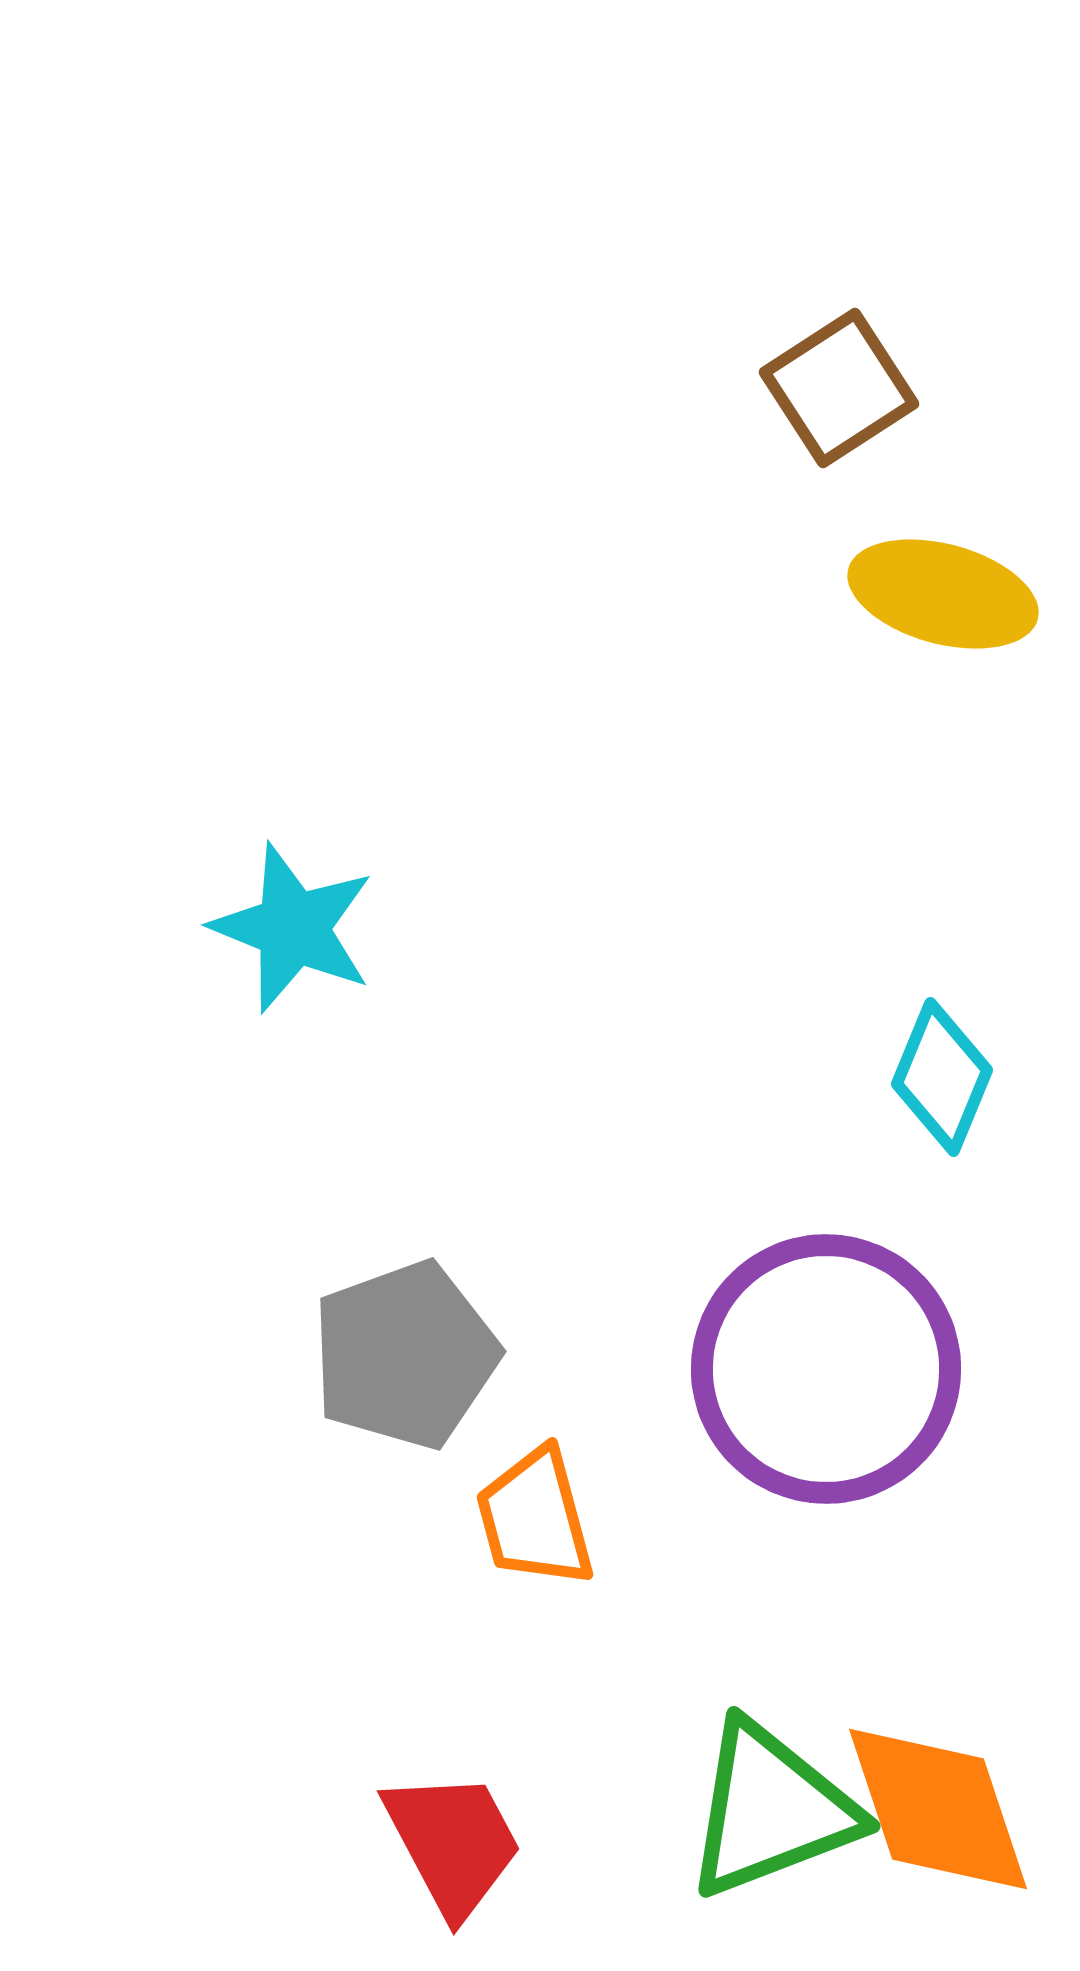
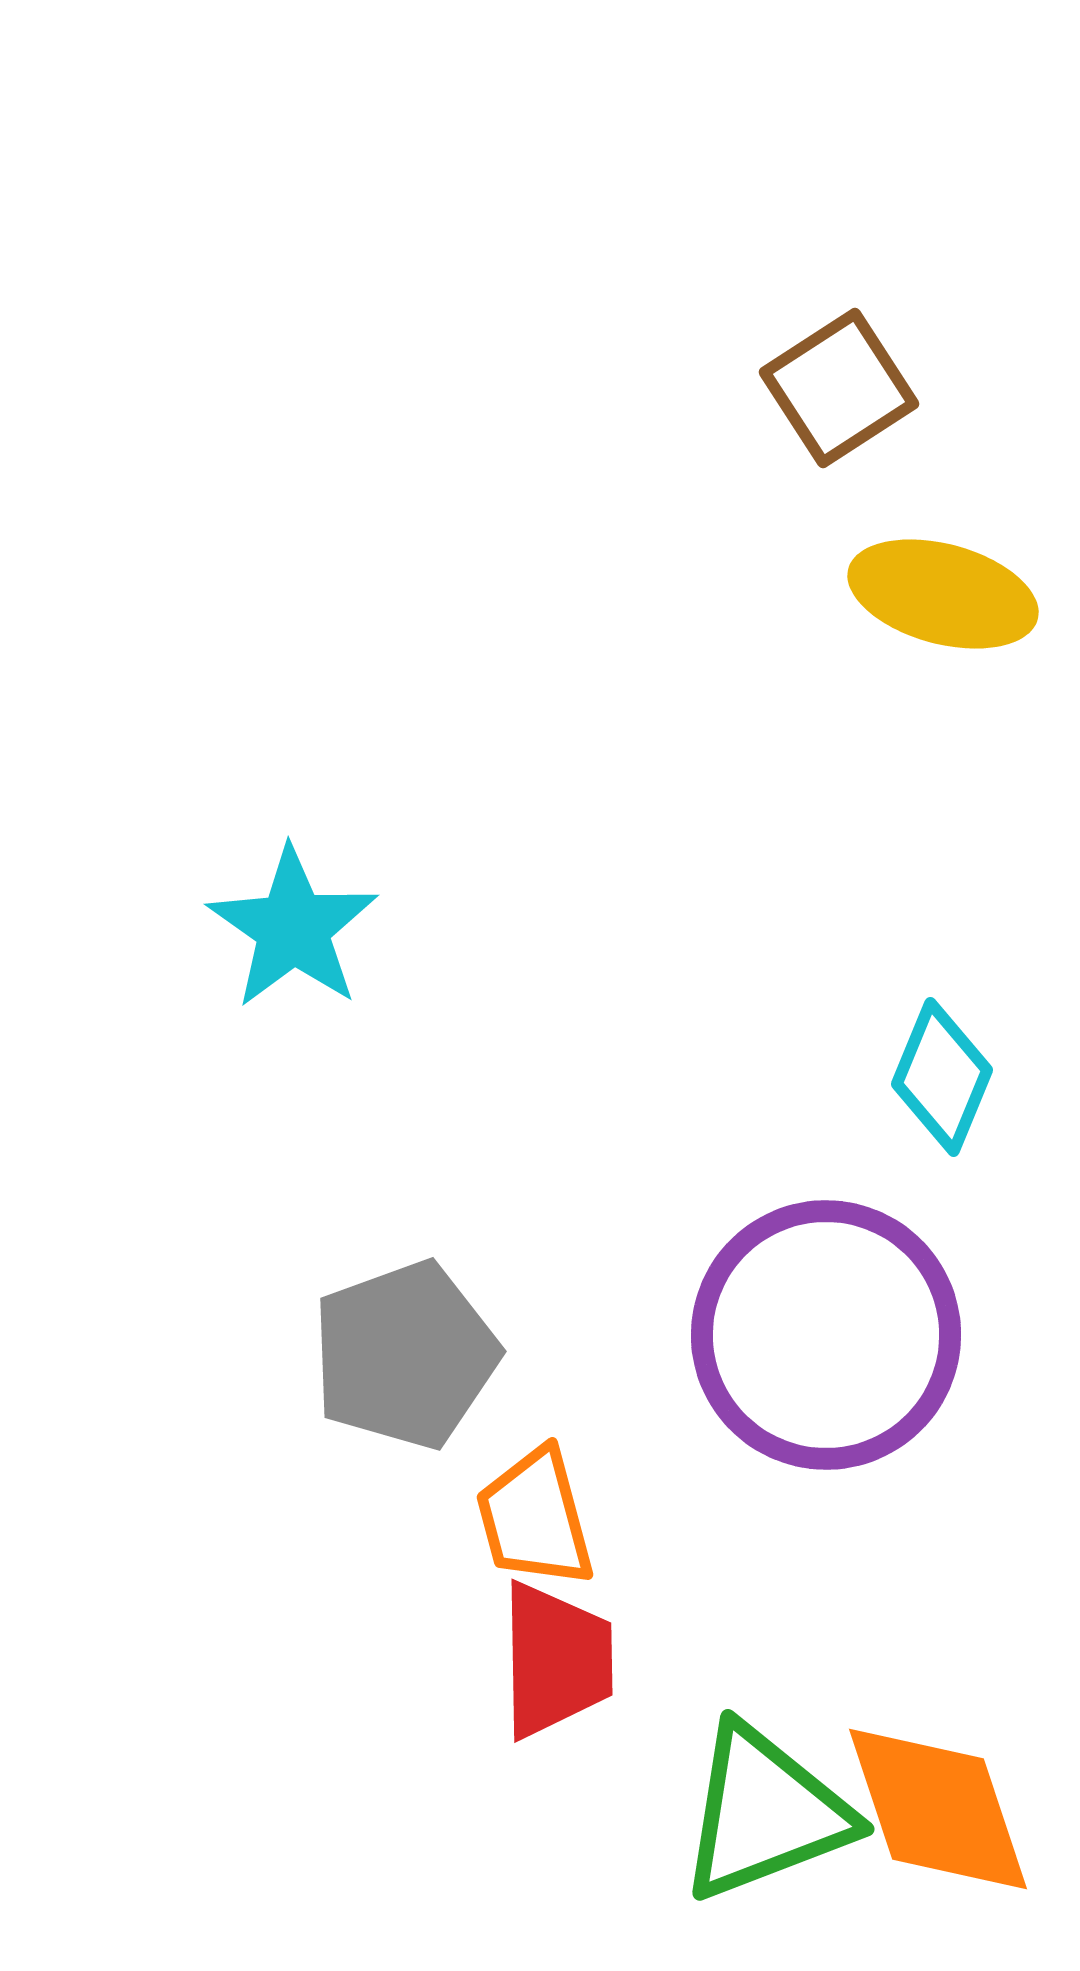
cyan star: rotated 13 degrees clockwise
purple circle: moved 34 px up
green triangle: moved 6 px left, 3 px down
red trapezoid: moved 103 px right, 183 px up; rotated 27 degrees clockwise
